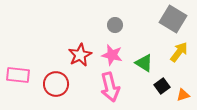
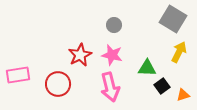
gray circle: moved 1 px left
yellow arrow: rotated 10 degrees counterclockwise
green triangle: moved 3 px right, 5 px down; rotated 30 degrees counterclockwise
pink rectangle: rotated 15 degrees counterclockwise
red circle: moved 2 px right
